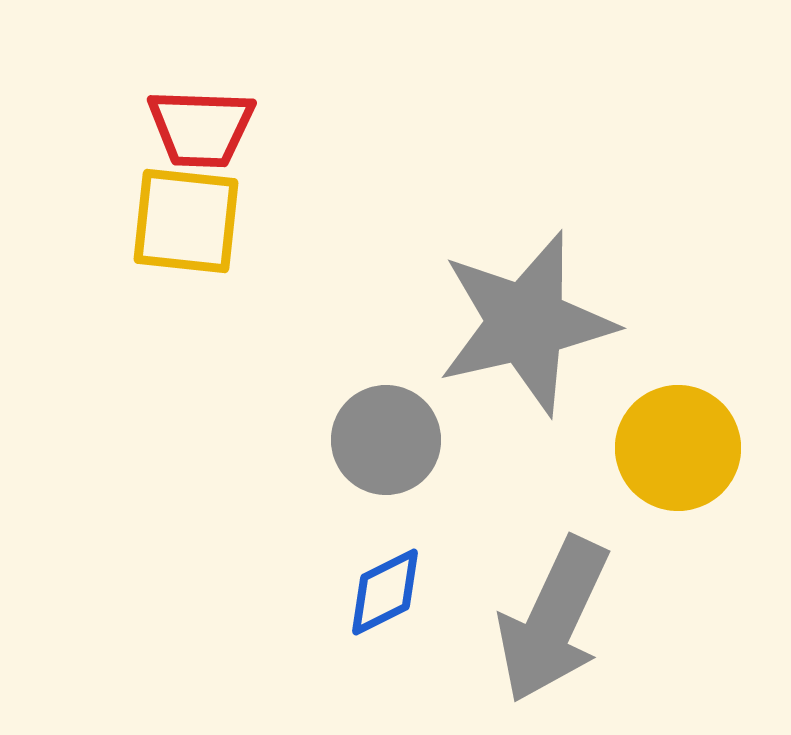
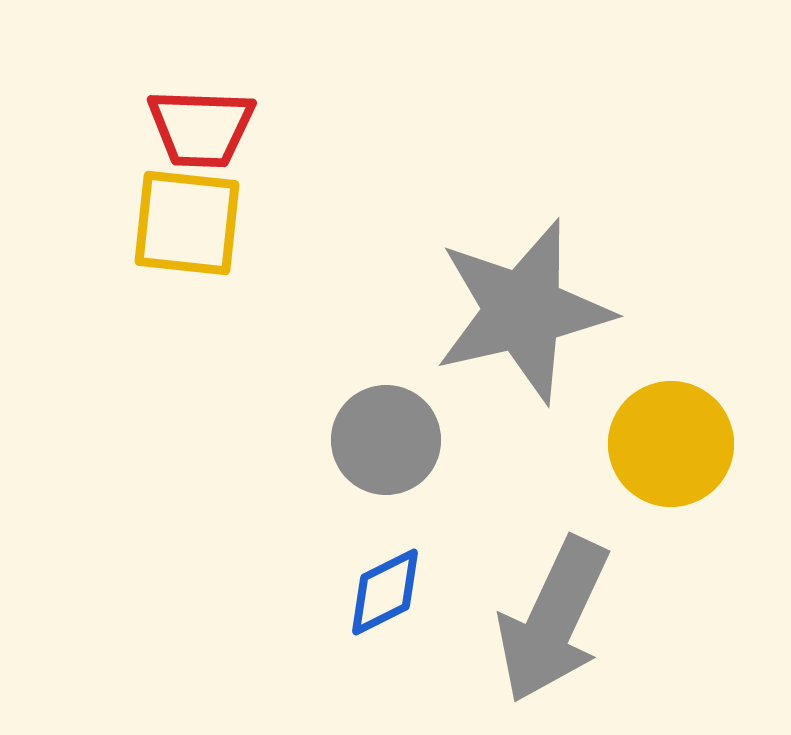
yellow square: moved 1 px right, 2 px down
gray star: moved 3 px left, 12 px up
yellow circle: moved 7 px left, 4 px up
